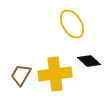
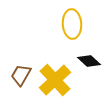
yellow ellipse: rotated 28 degrees clockwise
yellow cross: moved 6 px down; rotated 36 degrees counterclockwise
